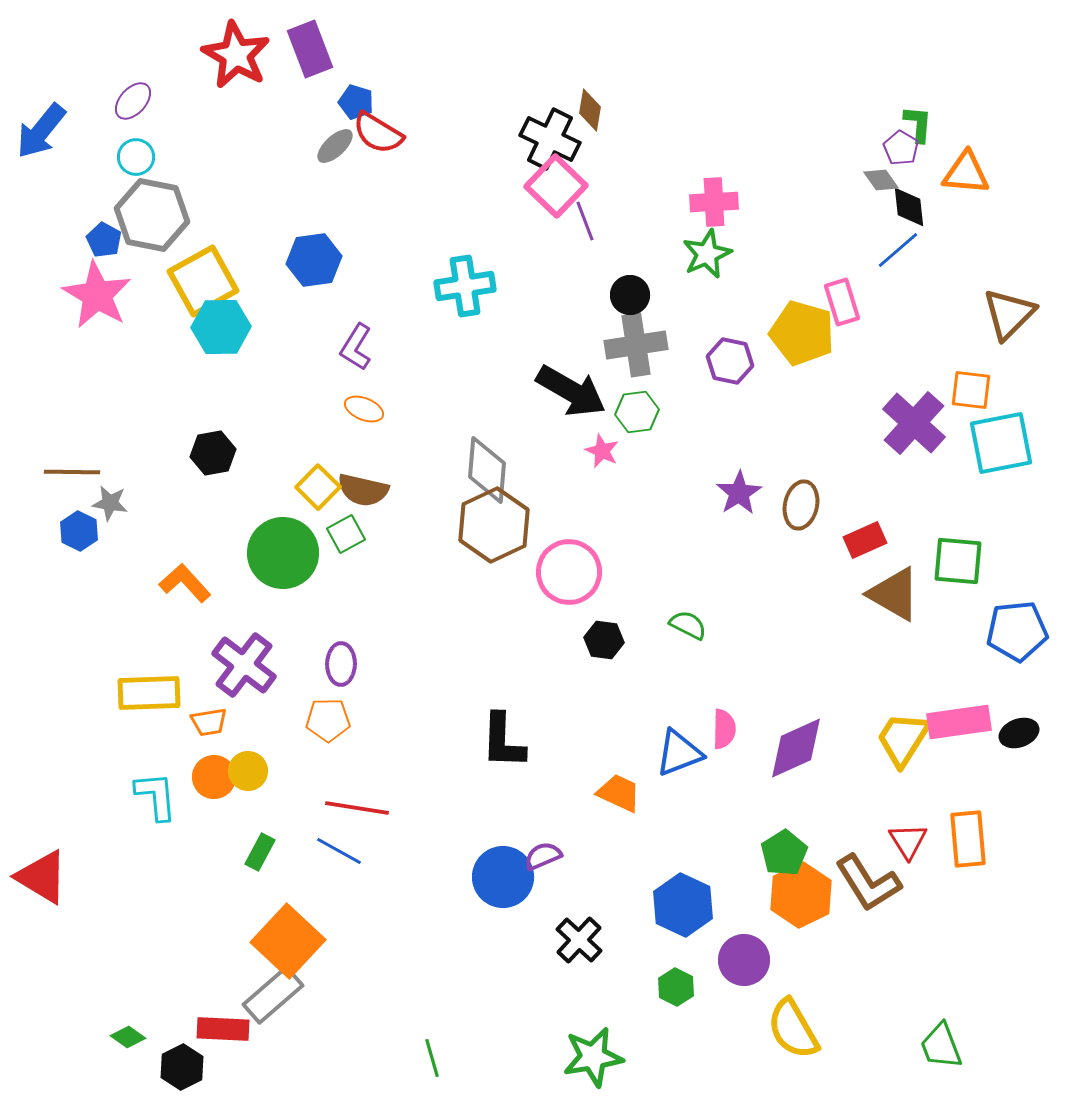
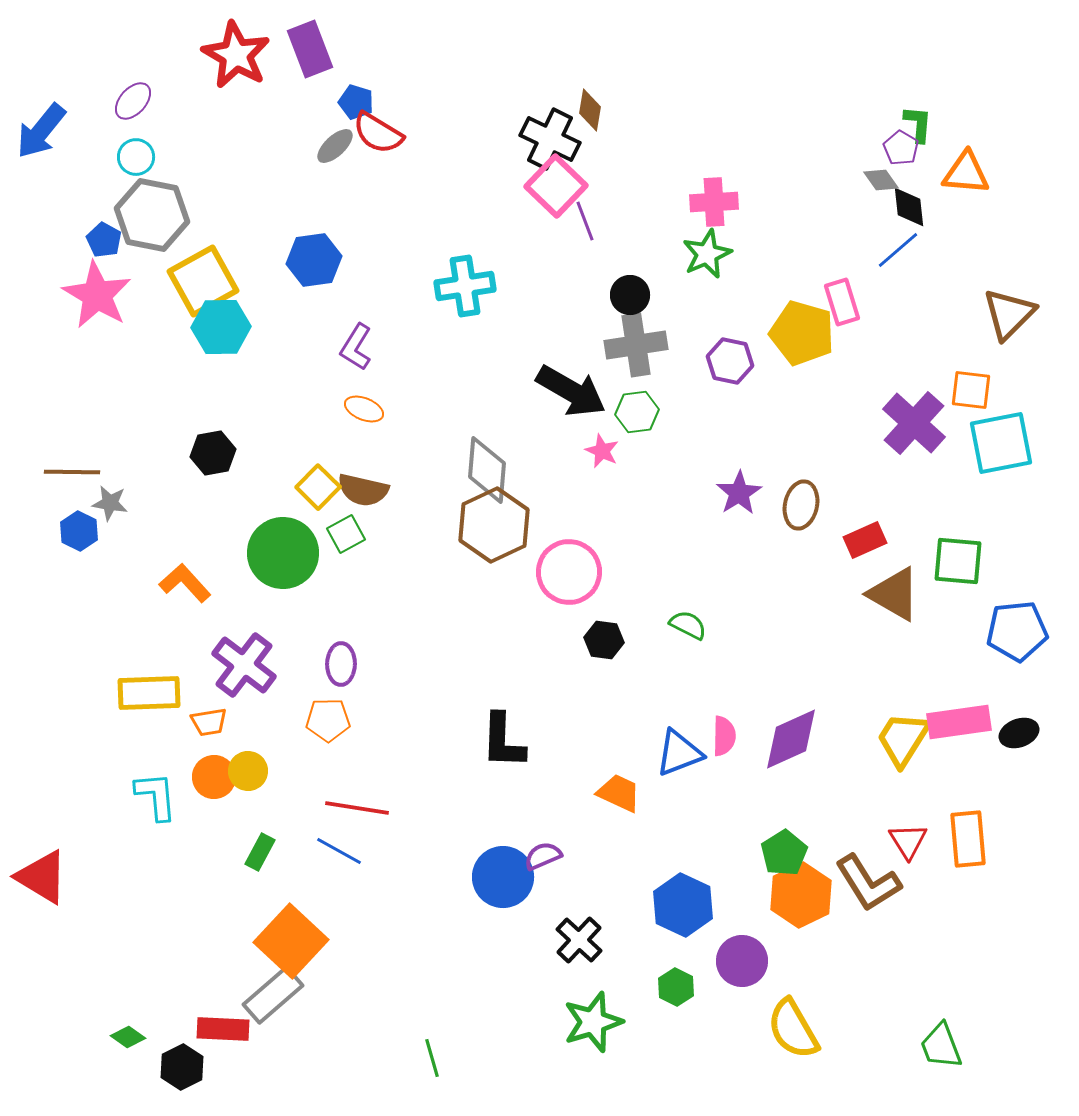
pink semicircle at (724, 729): moved 7 px down
purple diamond at (796, 748): moved 5 px left, 9 px up
orange square at (288, 941): moved 3 px right
purple circle at (744, 960): moved 2 px left, 1 px down
green star at (593, 1057): moved 35 px up; rotated 8 degrees counterclockwise
